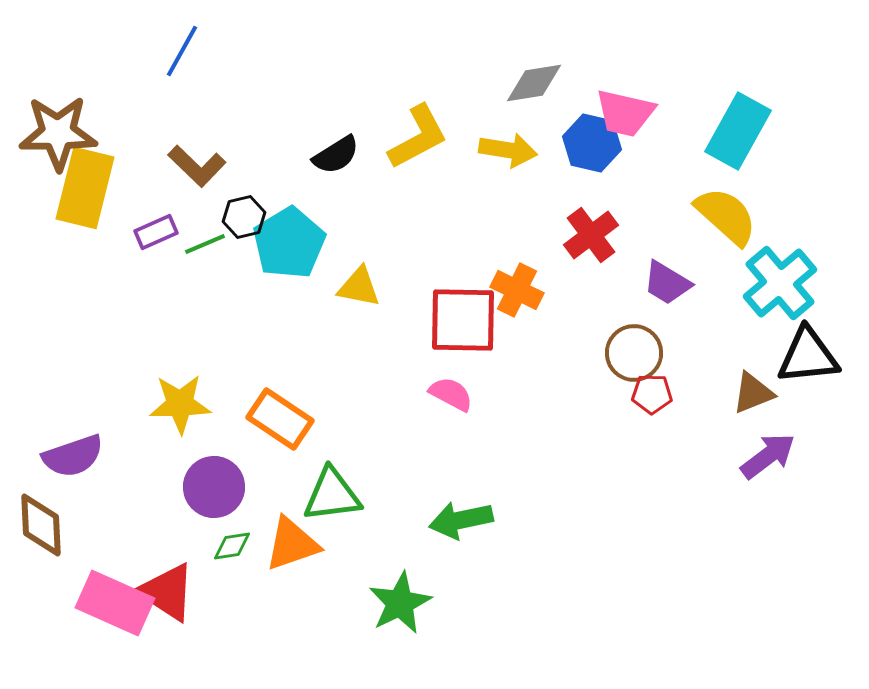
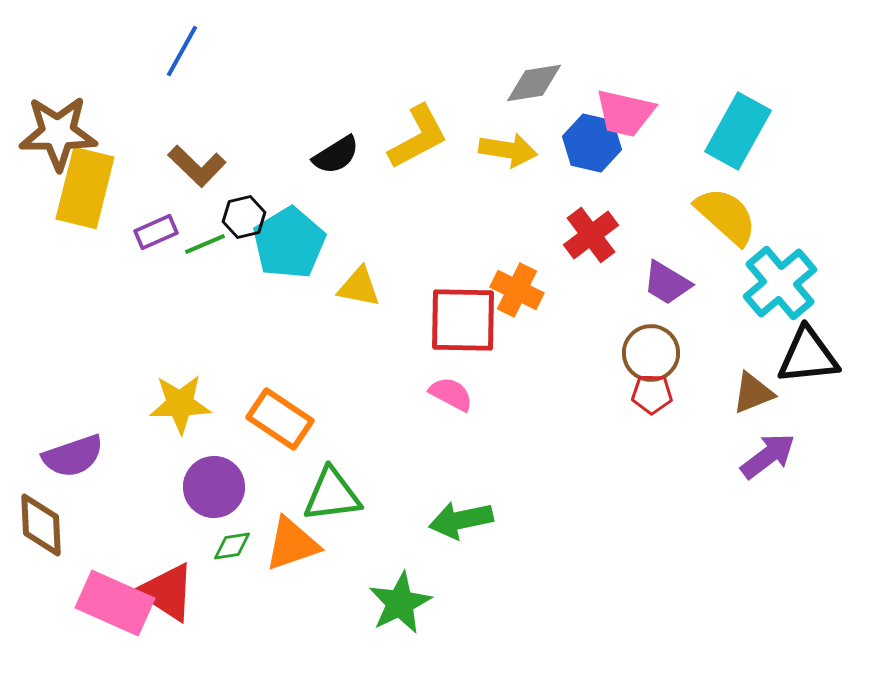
brown circle: moved 17 px right
